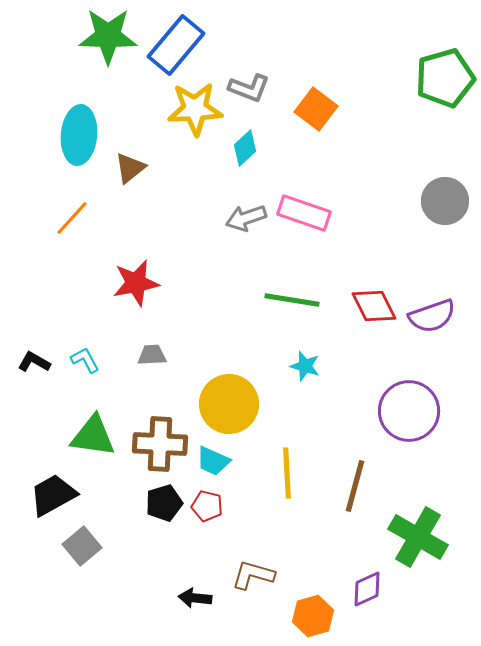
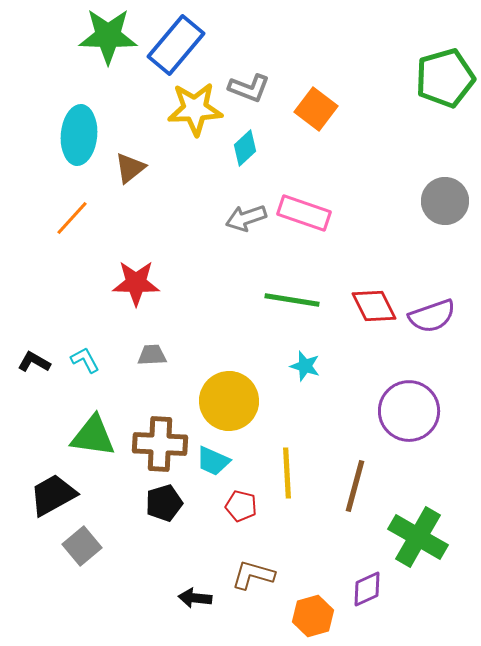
red star: rotated 12 degrees clockwise
yellow circle: moved 3 px up
red pentagon: moved 34 px right
